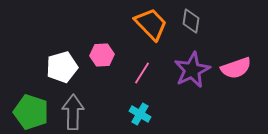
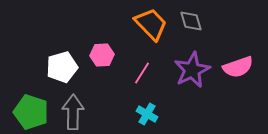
gray diamond: rotated 25 degrees counterclockwise
pink semicircle: moved 2 px right, 1 px up
cyan cross: moved 7 px right
